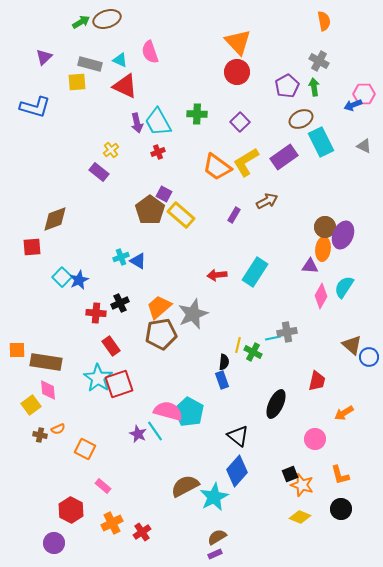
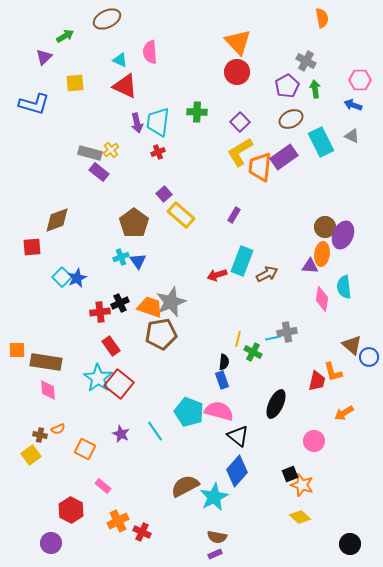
brown ellipse at (107, 19): rotated 8 degrees counterclockwise
orange semicircle at (324, 21): moved 2 px left, 3 px up
green arrow at (81, 22): moved 16 px left, 14 px down
pink semicircle at (150, 52): rotated 15 degrees clockwise
gray cross at (319, 61): moved 13 px left
gray rectangle at (90, 64): moved 89 px down
yellow square at (77, 82): moved 2 px left, 1 px down
green arrow at (314, 87): moved 1 px right, 2 px down
pink hexagon at (364, 94): moved 4 px left, 14 px up
blue arrow at (353, 105): rotated 42 degrees clockwise
blue L-shape at (35, 107): moved 1 px left, 3 px up
green cross at (197, 114): moved 2 px up
brown ellipse at (301, 119): moved 10 px left
cyan trapezoid at (158, 122): rotated 36 degrees clockwise
gray triangle at (364, 146): moved 12 px left, 10 px up
yellow L-shape at (246, 162): moved 6 px left, 10 px up
orange trapezoid at (217, 167): moved 43 px right; rotated 60 degrees clockwise
purple square at (164, 194): rotated 21 degrees clockwise
brown arrow at (267, 201): moved 73 px down
brown pentagon at (150, 210): moved 16 px left, 13 px down
brown diamond at (55, 219): moved 2 px right, 1 px down
orange ellipse at (323, 249): moved 1 px left, 5 px down
blue triangle at (138, 261): rotated 24 degrees clockwise
cyan rectangle at (255, 272): moved 13 px left, 11 px up; rotated 12 degrees counterclockwise
red arrow at (217, 275): rotated 12 degrees counterclockwise
blue star at (79, 280): moved 2 px left, 2 px up
cyan semicircle at (344, 287): rotated 40 degrees counterclockwise
pink diamond at (321, 296): moved 1 px right, 3 px down; rotated 20 degrees counterclockwise
orange trapezoid at (159, 307): moved 9 px left; rotated 60 degrees clockwise
red cross at (96, 313): moved 4 px right, 1 px up; rotated 12 degrees counterclockwise
gray star at (193, 314): moved 22 px left, 12 px up
yellow line at (238, 345): moved 6 px up
red square at (119, 384): rotated 32 degrees counterclockwise
yellow square at (31, 405): moved 50 px down
pink semicircle at (168, 411): moved 51 px right
cyan pentagon at (189, 412): rotated 8 degrees counterclockwise
purple star at (138, 434): moved 17 px left
pink circle at (315, 439): moved 1 px left, 2 px down
orange L-shape at (340, 475): moved 7 px left, 103 px up
black circle at (341, 509): moved 9 px right, 35 px down
yellow diamond at (300, 517): rotated 20 degrees clockwise
orange cross at (112, 523): moved 6 px right, 2 px up
red cross at (142, 532): rotated 30 degrees counterclockwise
brown semicircle at (217, 537): rotated 138 degrees counterclockwise
purple circle at (54, 543): moved 3 px left
